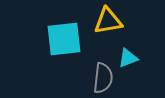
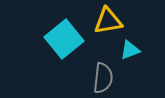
cyan square: rotated 33 degrees counterclockwise
cyan triangle: moved 2 px right, 8 px up
